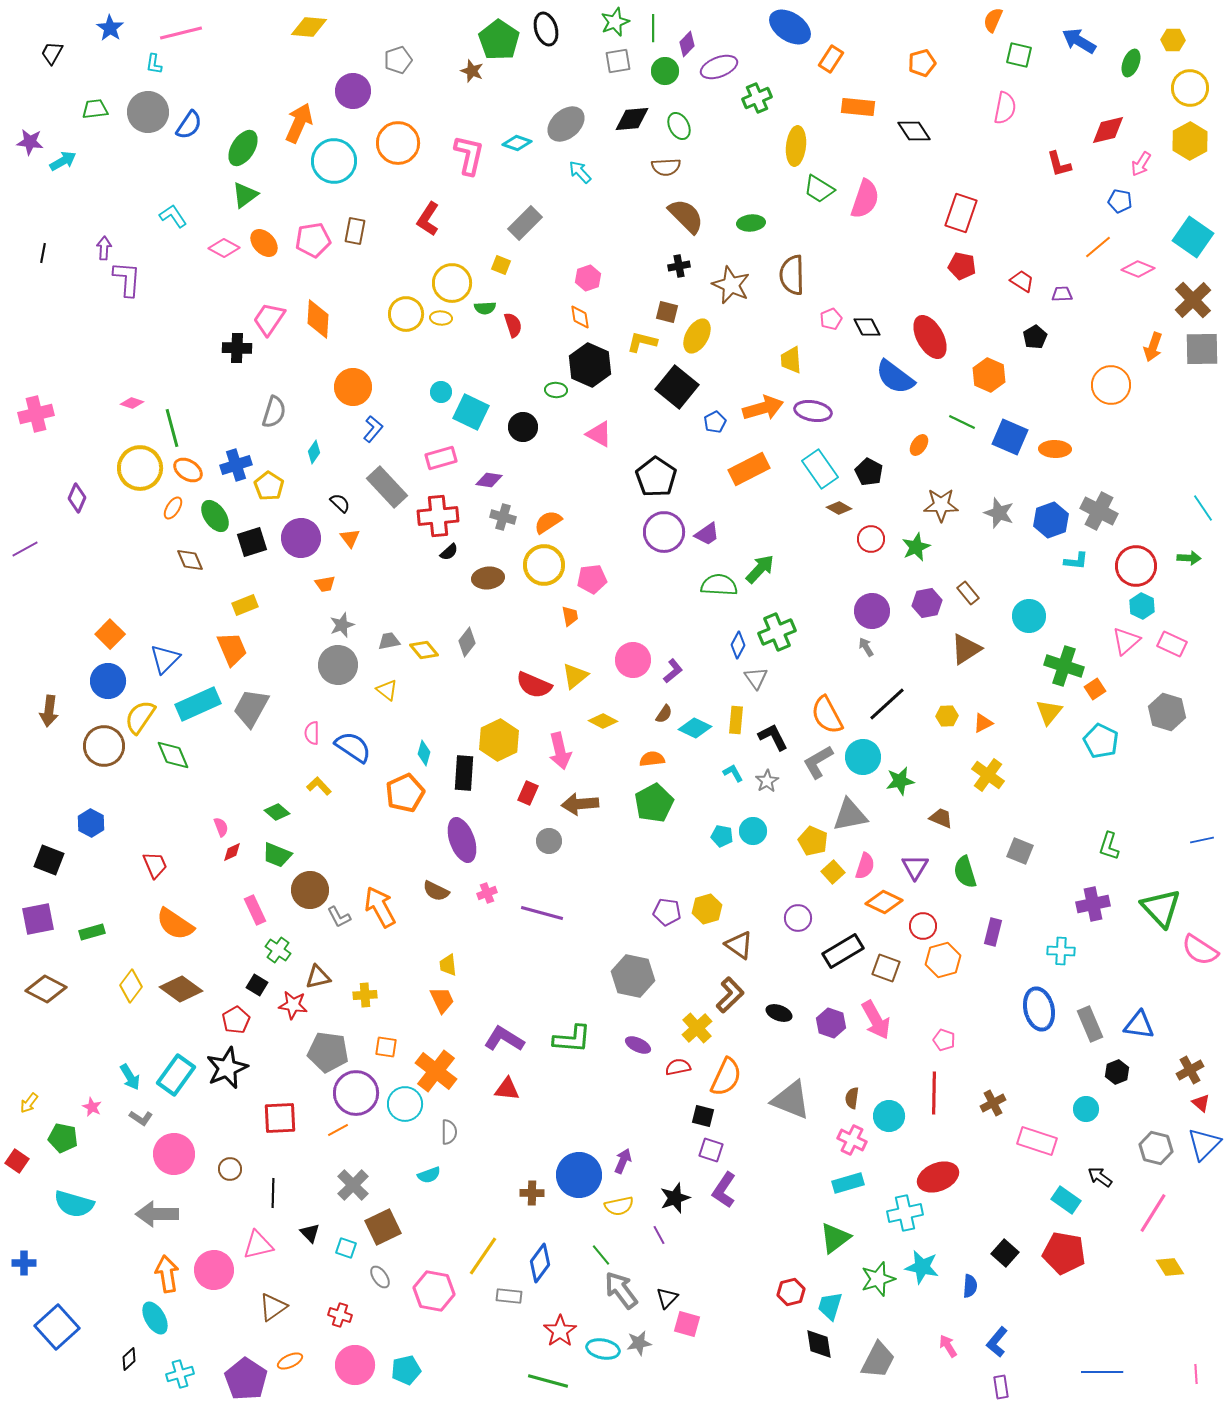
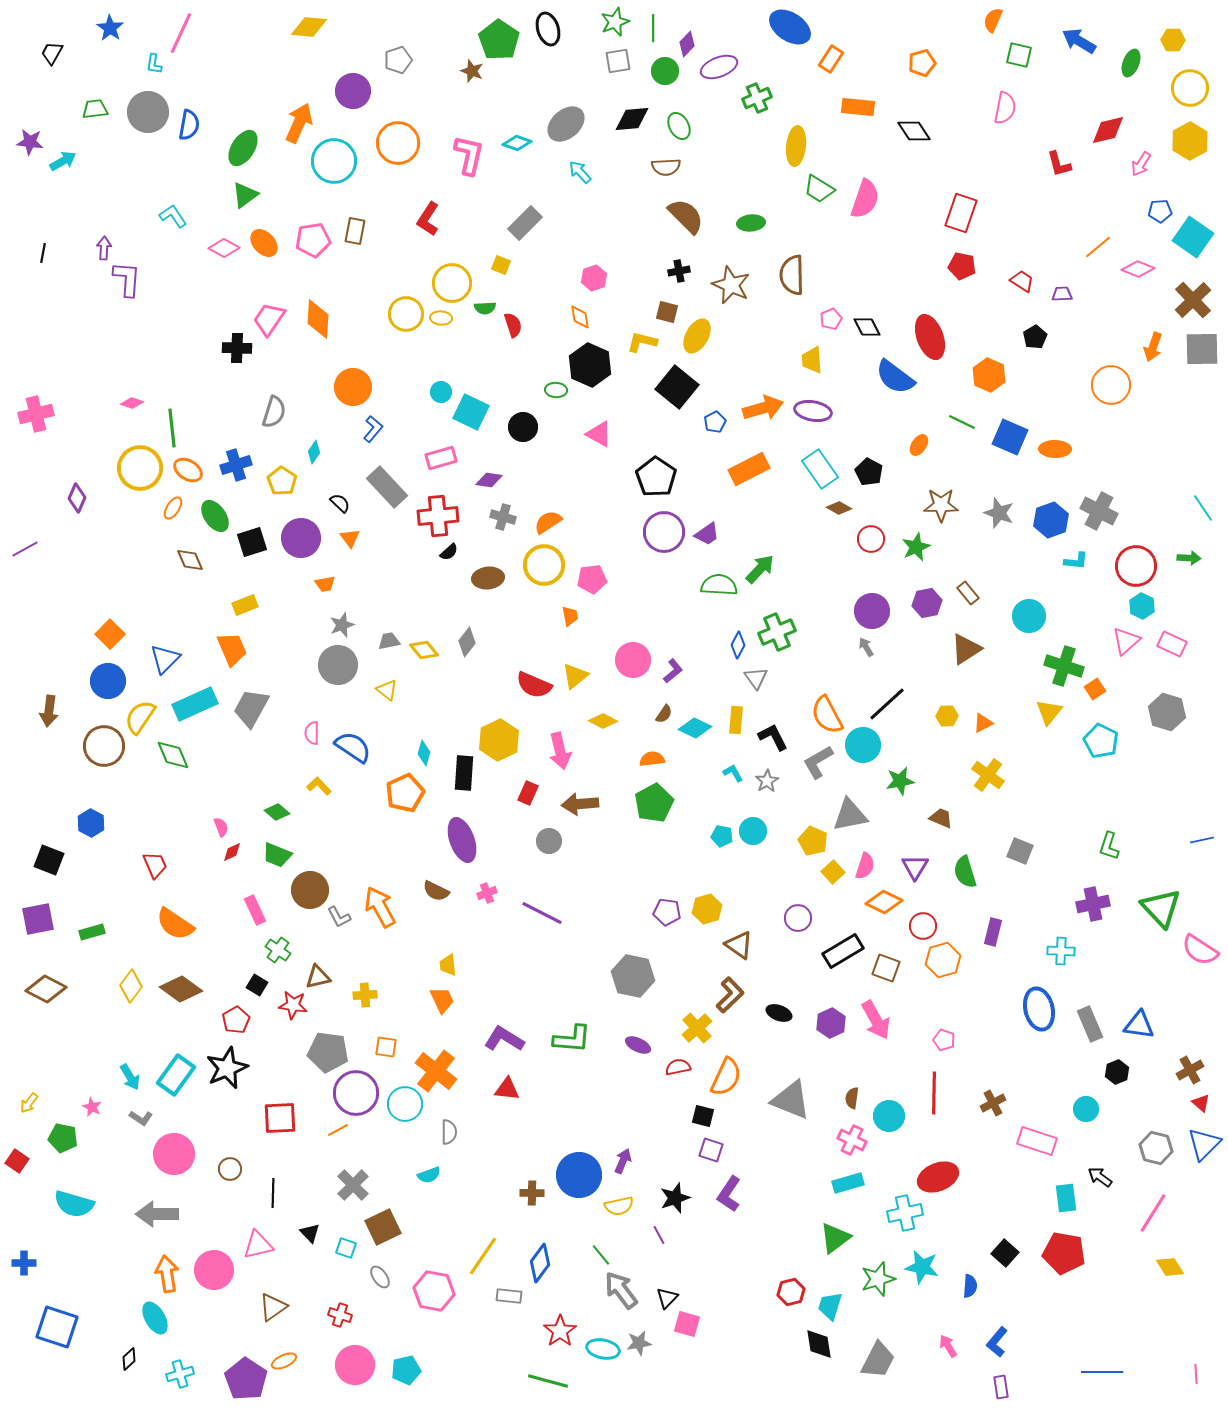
black ellipse at (546, 29): moved 2 px right
pink line at (181, 33): rotated 51 degrees counterclockwise
blue semicircle at (189, 125): rotated 24 degrees counterclockwise
blue pentagon at (1120, 201): moved 40 px right, 10 px down; rotated 15 degrees counterclockwise
black cross at (679, 266): moved 5 px down
pink hexagon at (588, 278): moved 6 px right
red ellipse at (930, 337): rotated 9 degrees clockwise
yellow trapezoid at (791, 360): moved 21 px right
green line at (172, 428): rotated 9 degrees clockwise
yellow pentagon at (269, 486): moved 13 px right, 5 px up
cyan rectangle at (198, 704): moved 3 px left
cyan circle at (863, 757): moved 12 px up
purple line at (542, 913): rotated 12 degrees clockwise
purple hexagon at (831, 1023): rotated 16 degrees clockwise
purple L-shape at (724, 1190): moved 5 px right, 4 px down
cyan rectangle at (1066, 1200): moved 2 px up; rotated 48 degrees clockwise
blue square at (57, 1327): rotated 30 degrees counterclockwise
orange ellipse at (290, 1361): moved 6 px left
